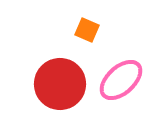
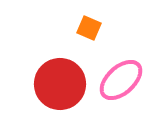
orange square: moved 2 px right, 2 px up
